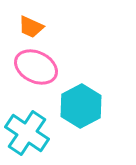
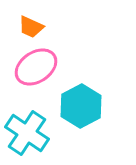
pink ellipse: rotated 60 degrees counterclockwise
